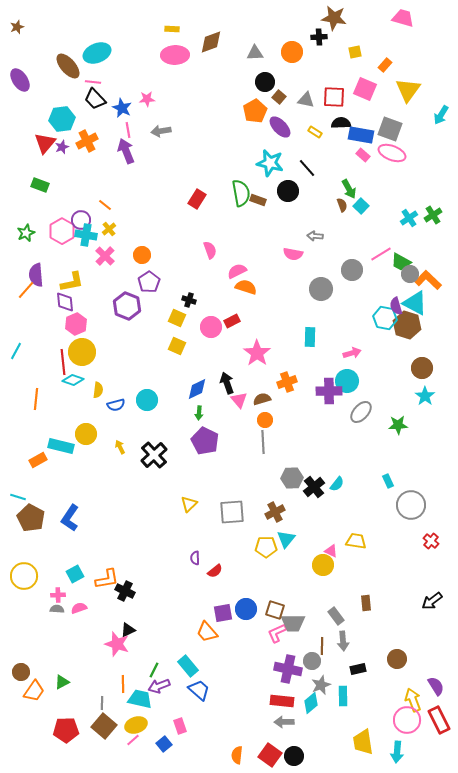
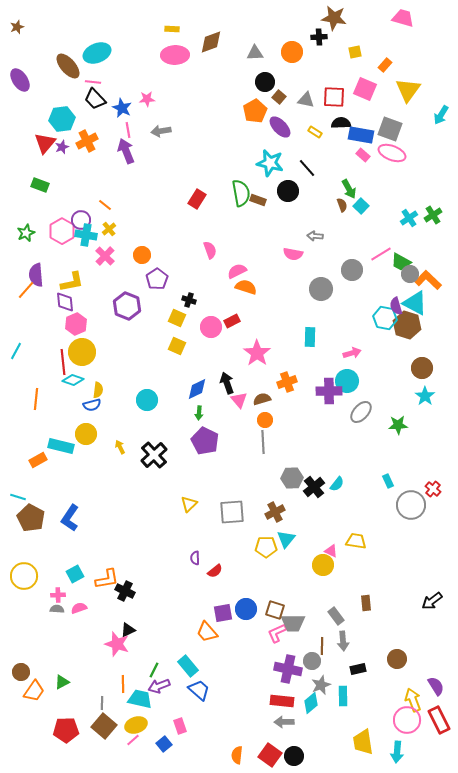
purple pentagon at (149, 282): moved 8 px right, 3 px up
blue semicircle at (116, 405): moved 24 px left
red cross at (431, 541): moved 2 px right, 52 px up
